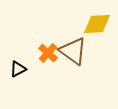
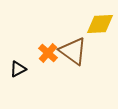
yellow diamond: moved 3 px right
